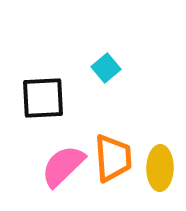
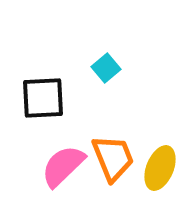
orange trapezoid: rotated 18 degrees counterclockwise
yellow ellipse: rotated 21 degrees clockwise
